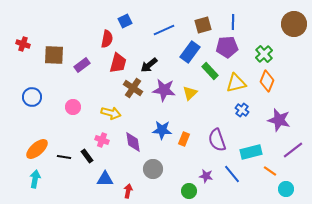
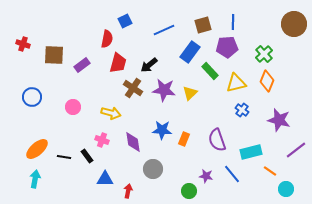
purple line at (293, 150): moved 3 px right
